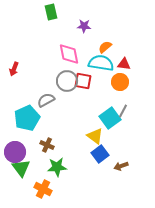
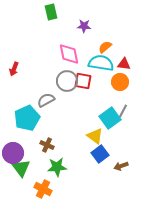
purple circle: moved 2 px left, 1 px down
